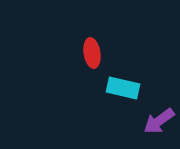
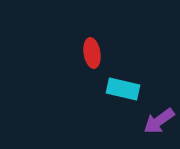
cyan rectangle: moved 1 px down
